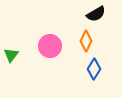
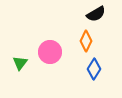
pink circle: moved 6 px down
green triangle: moved 9 px right, 8 px down
